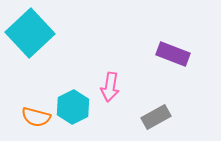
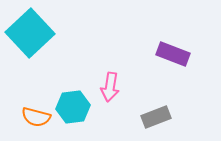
cyan hexagon: rotated 20 degrees clockwise
gray rectangle: rotated 8 degrees clockwise
